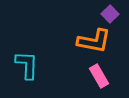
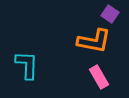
purple square: rotated 12 degrees counterclockwise
pink rectangle: moved 1 px down
